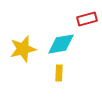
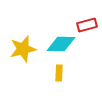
red rectangle: moved 6 px down
cyan diamond: rotated 12 degrees clockwise
